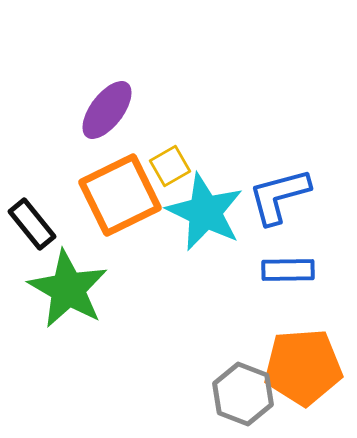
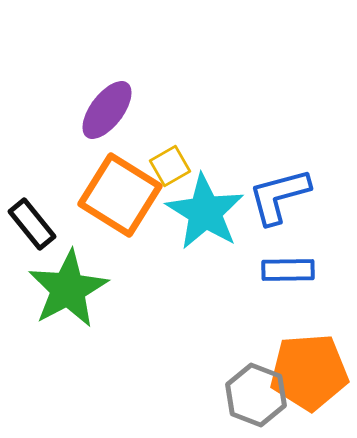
orange square: rotated 32 degrees counterclockwise
cyan star: rotated 6 degrees clockwise
green star: rotated 14 degrees clockwise
orange pentagon: moved 6 px right, 5 px down
gray hexagon: moved 13 px right, 1 px down
